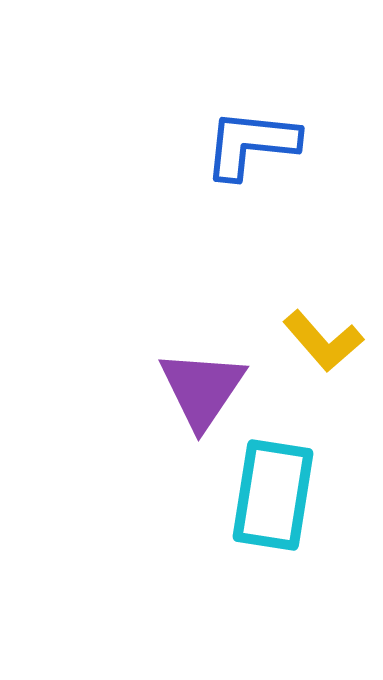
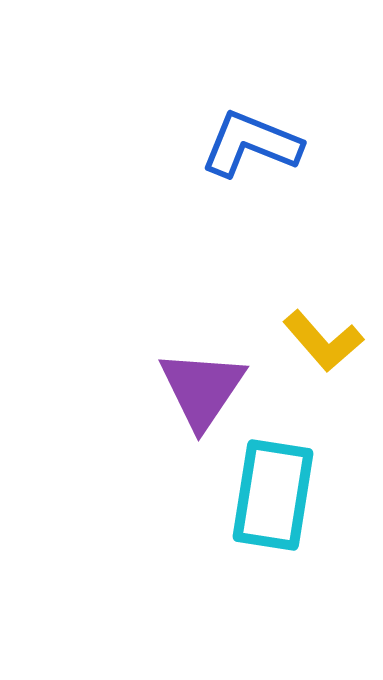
blue L-shape: rotated 16 degrees clockwise
